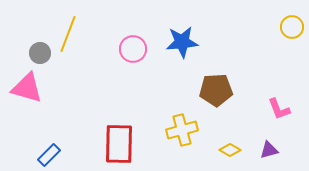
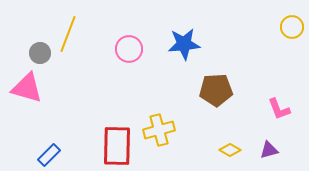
blue star: moved 2 px right, 2 px down
pink circle: moved 4 px left
yellow cross: moved 23 px left
red rectangle: moved 2 px left, 2 px down
